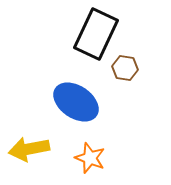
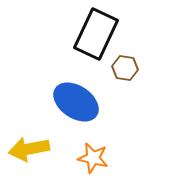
orange star: moved 3 px right; rotated 8 degrees counterclockwise
